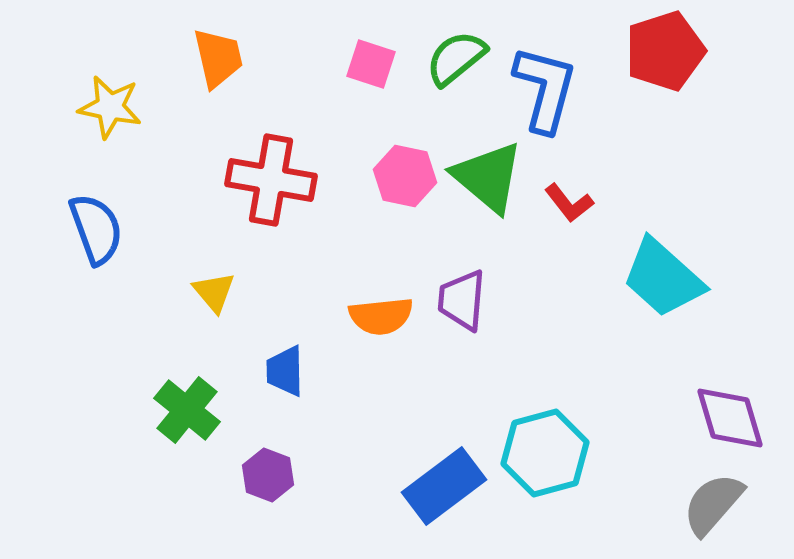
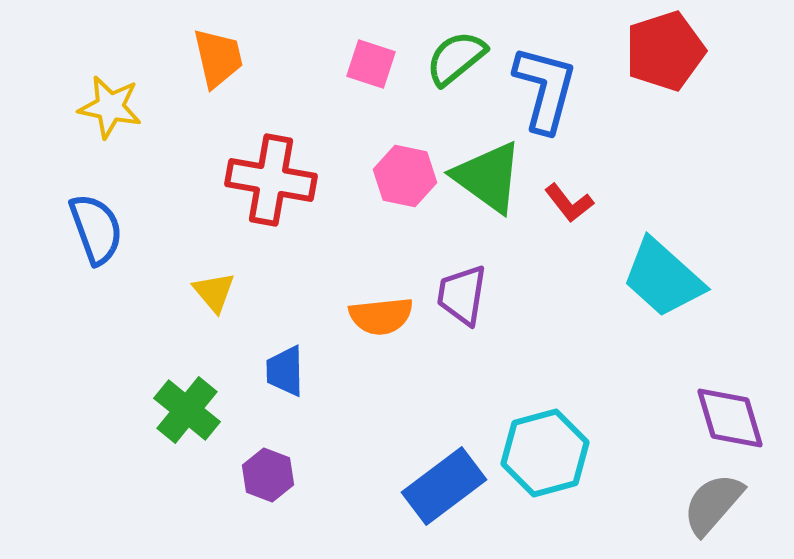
green triangle: rotated 4 degrees counterclockwise
purple trapezoid: moved 5 px up; rotated 4 degrees clockwise
